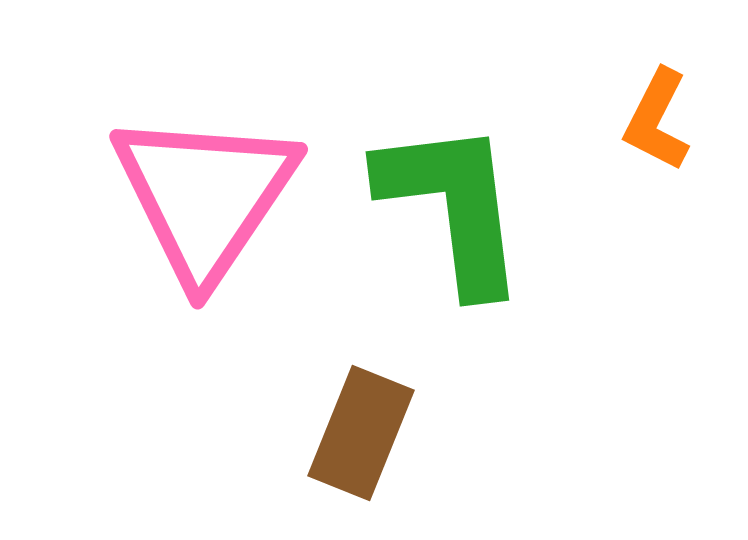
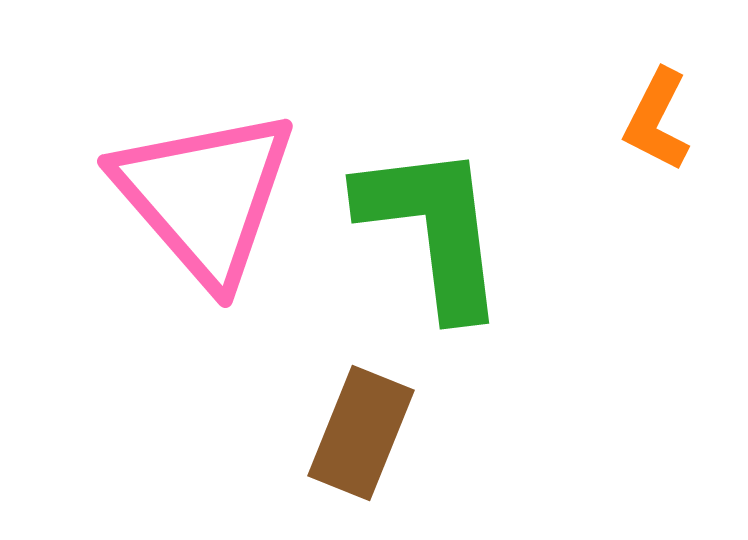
pink triangle: rotated 15 degrees counterclockwise
green L-shape: moved 20 px left, 23 px down
